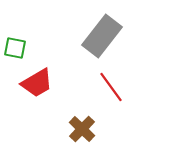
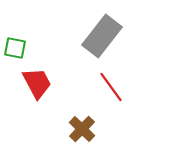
red trapezoid: rotated 88 degrees counterclockwise
